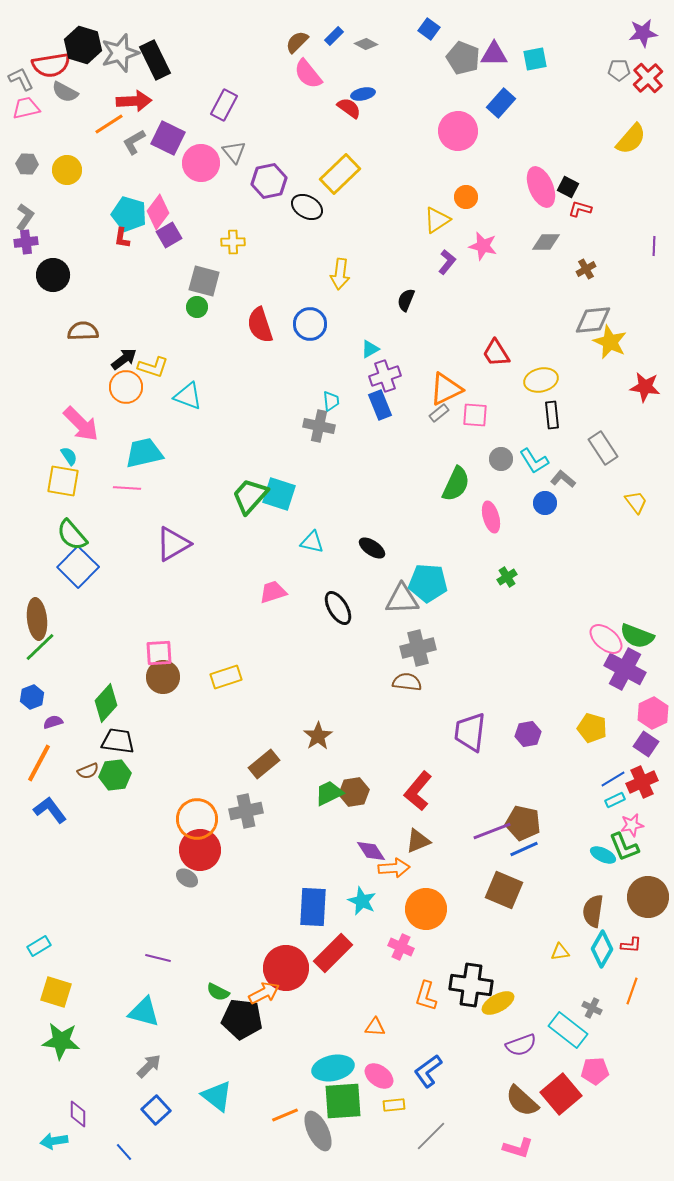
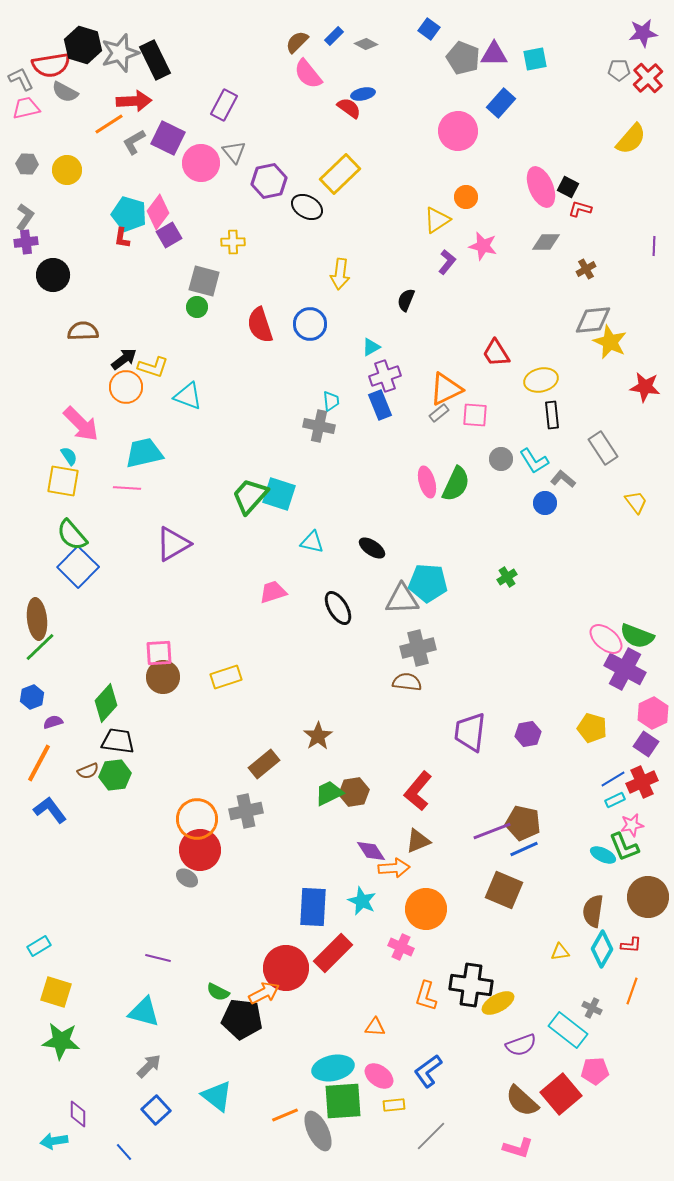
cyan triangle at (370, 349): moved 1 px right, 2 px up
pink ellipse at (491, 517): moved 64 px left, 35 px up
